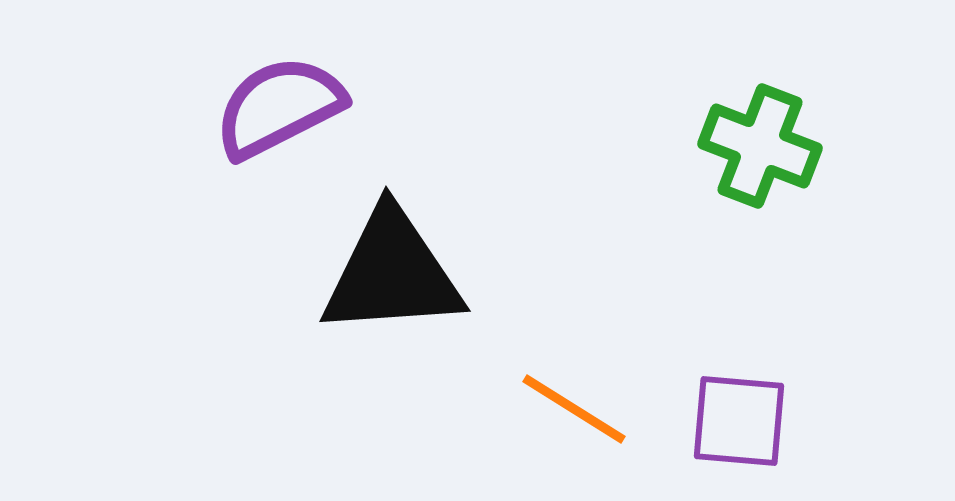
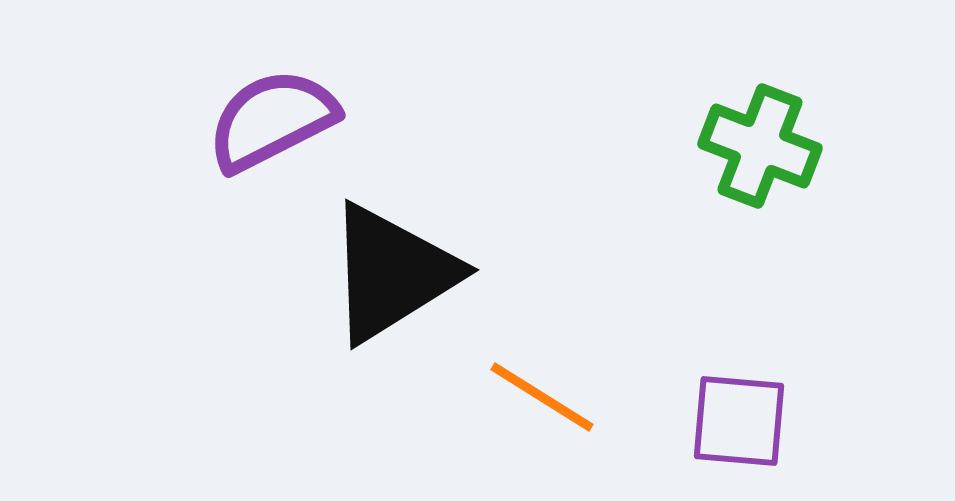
purple semicircle: moved 7 px left, 13 px down
black triangle: rotated 28 degrees counterclockwise
orange line: moved 32 px left, 12 px up
